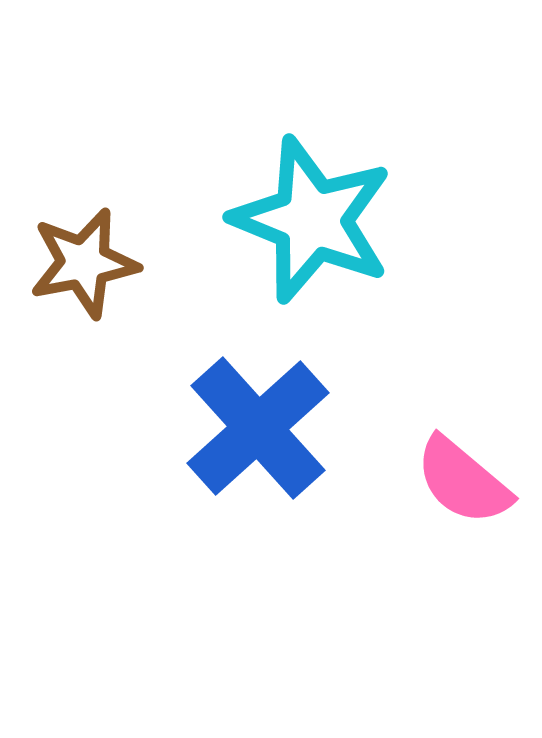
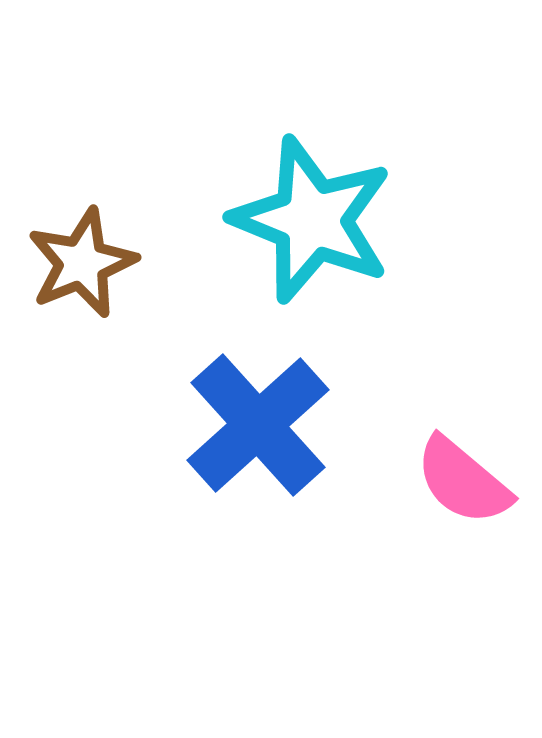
brown star: moved 2 px left; rotated 11 degrees counterclockwise
blue cross: moved 3 px up
